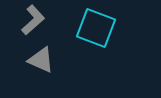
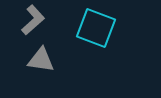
gray triangle: rotated 16 degrees counterclockwise
